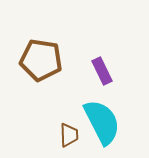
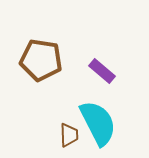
purple rectangle: rotated 24 degrees counterclockwise
cyan semicircle: moved 4 px left, 1 px down
